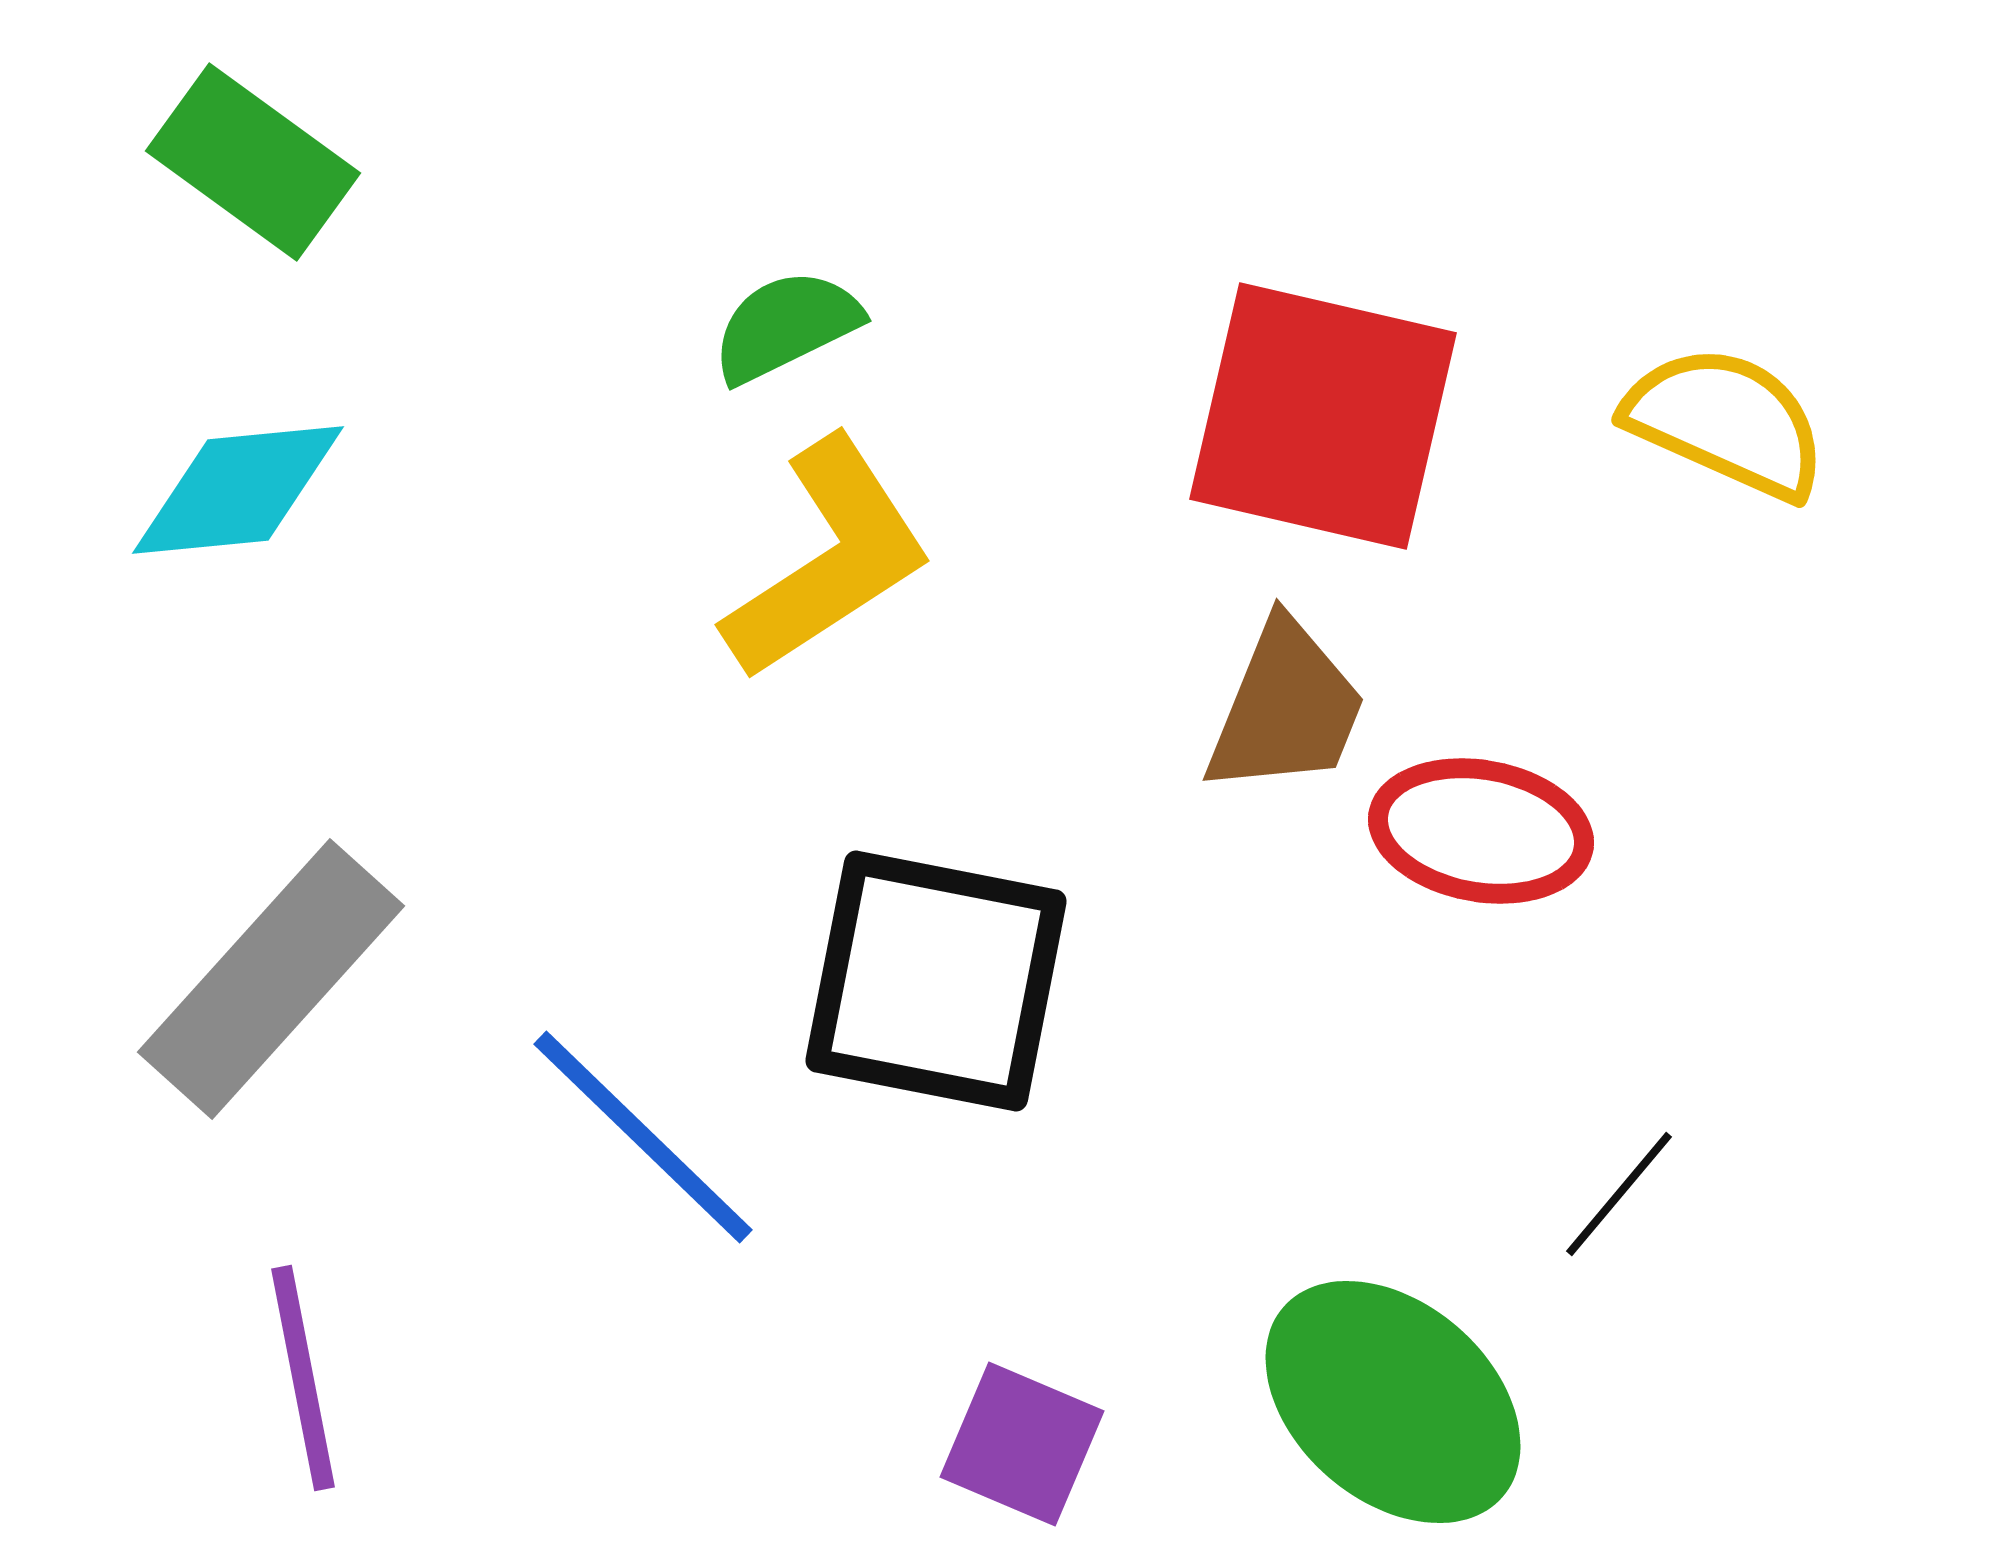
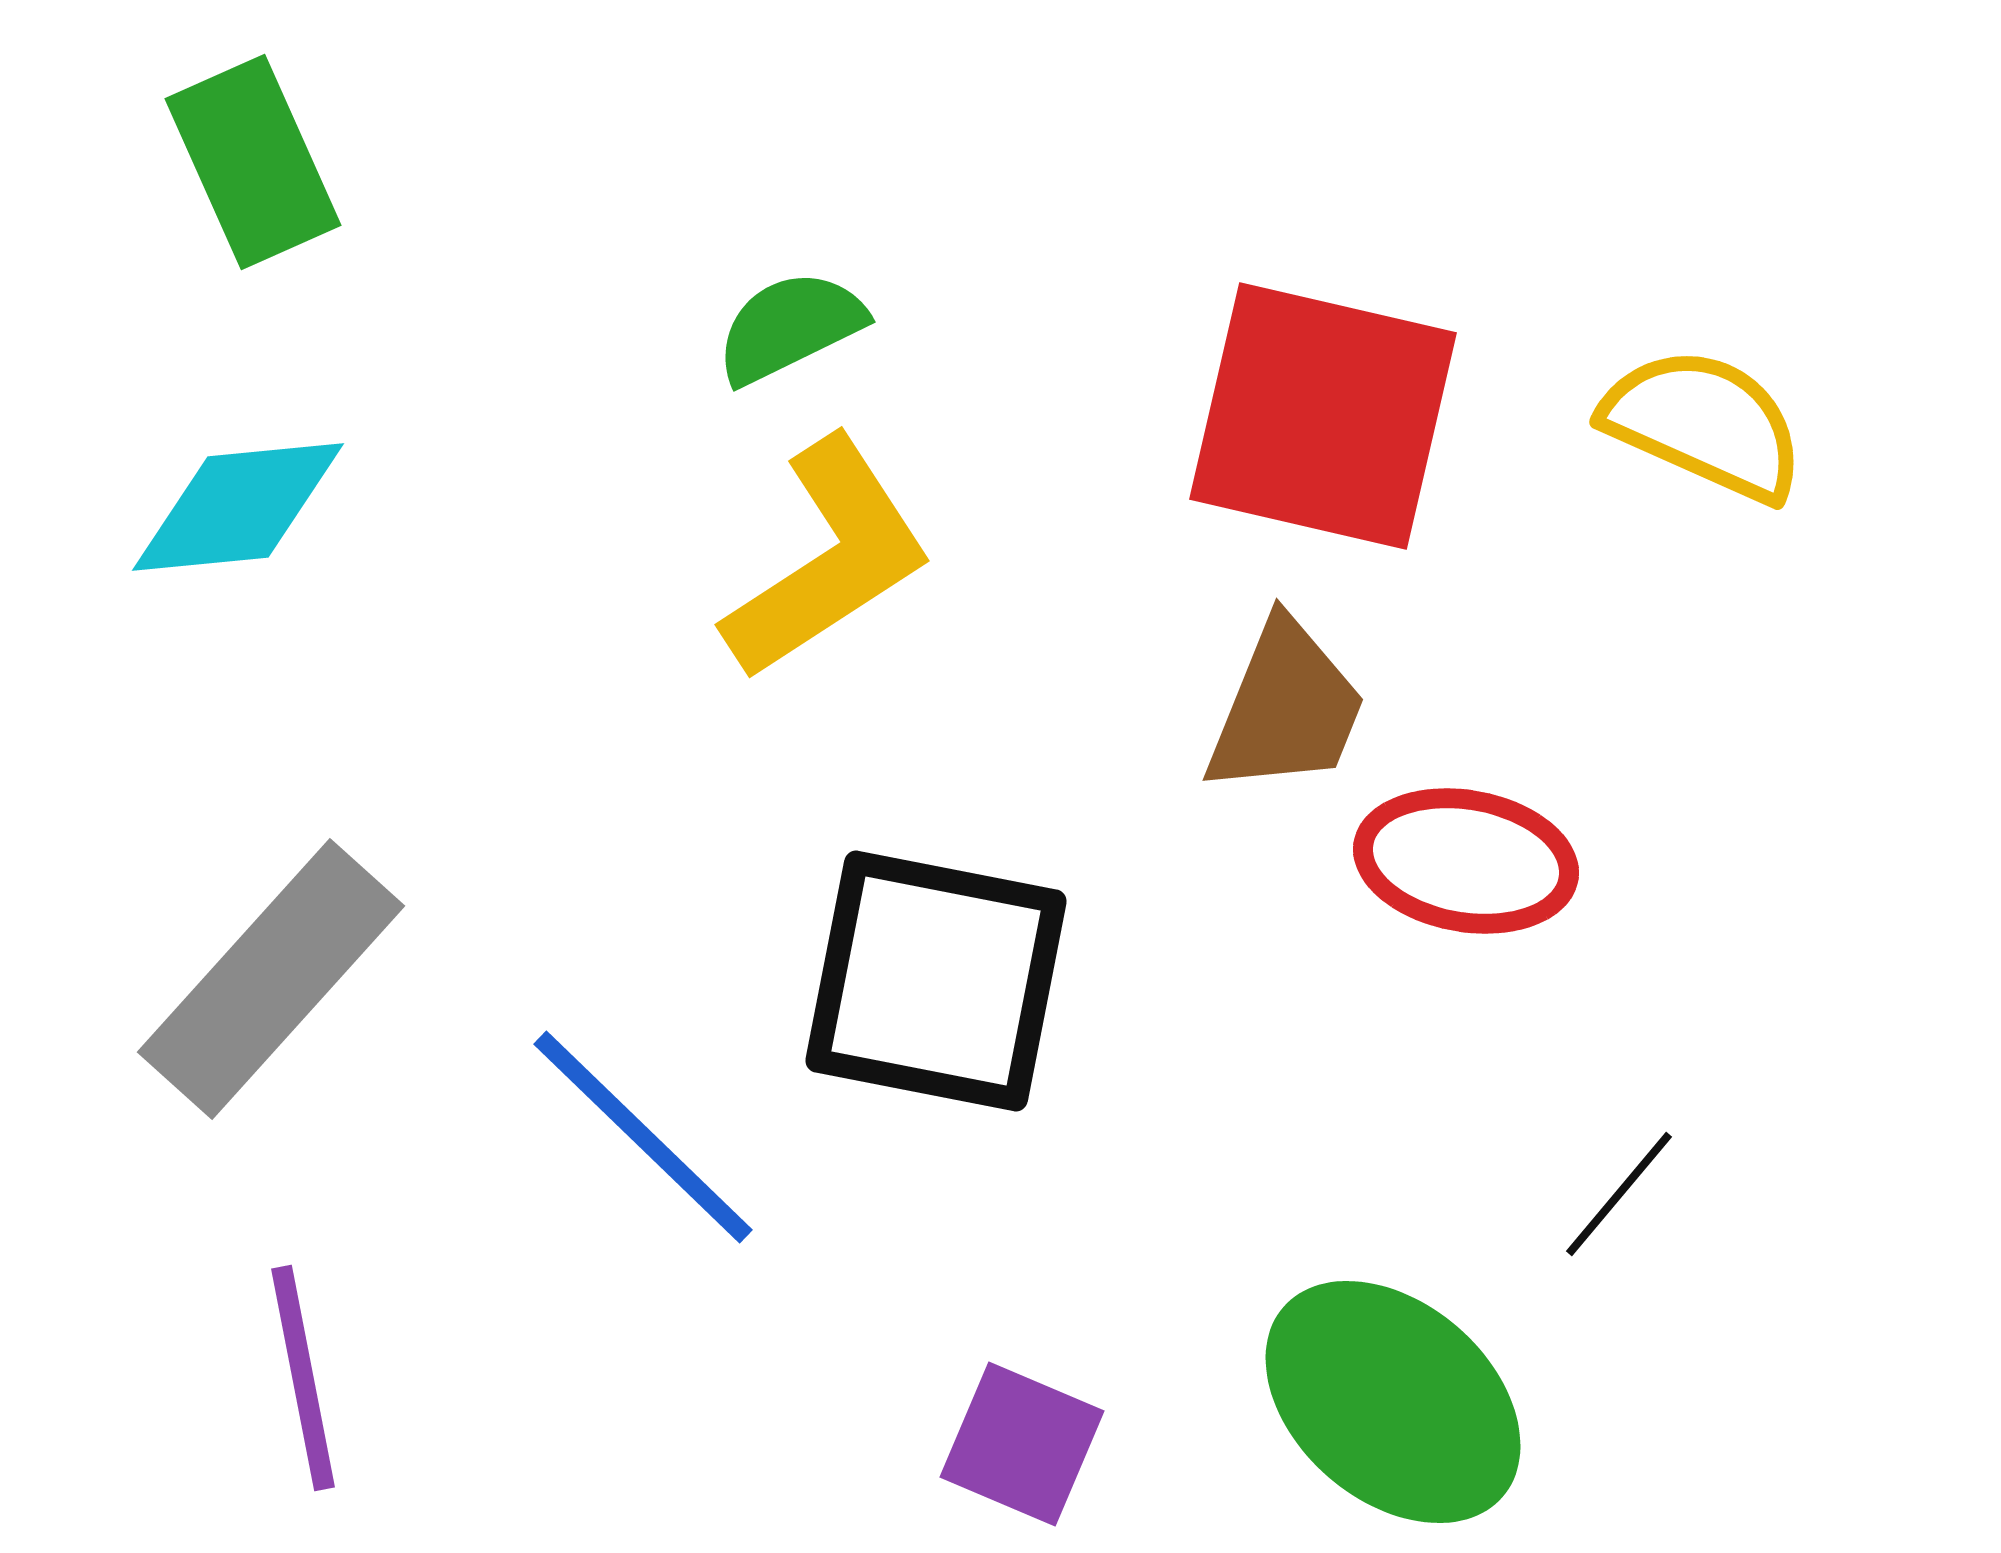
green rectangle: rotated 30 degrees clockwise
green semicircle: moved 4 px right, 1 px down
yellow semicircle: moved 22 px left, 2 px down
cyan diamond: moved 17 px down
red ellipse: moved 15 px left, 30 px down
